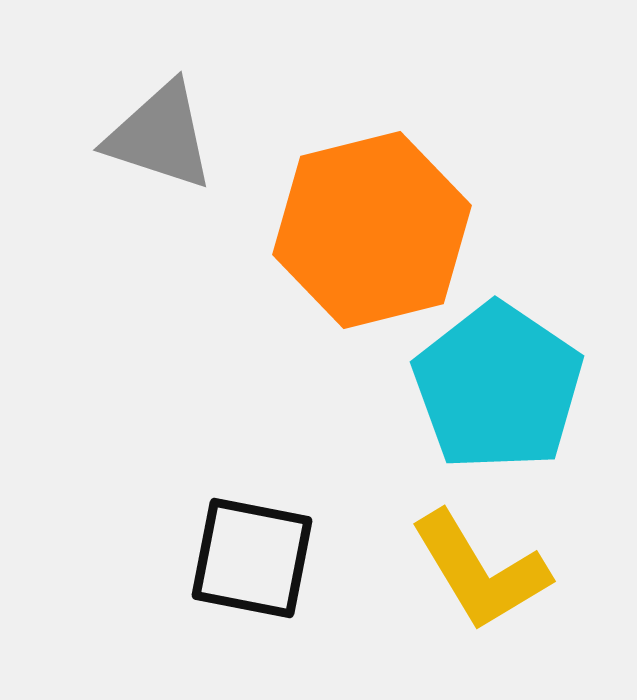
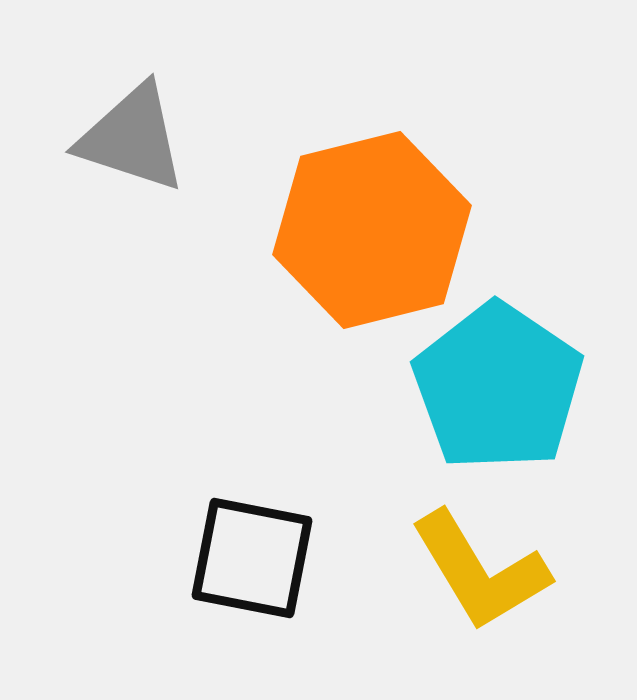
gray triangle: moved 28 px left, 2 px down
